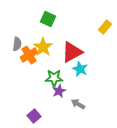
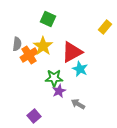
yellow star: moved 1 px up
